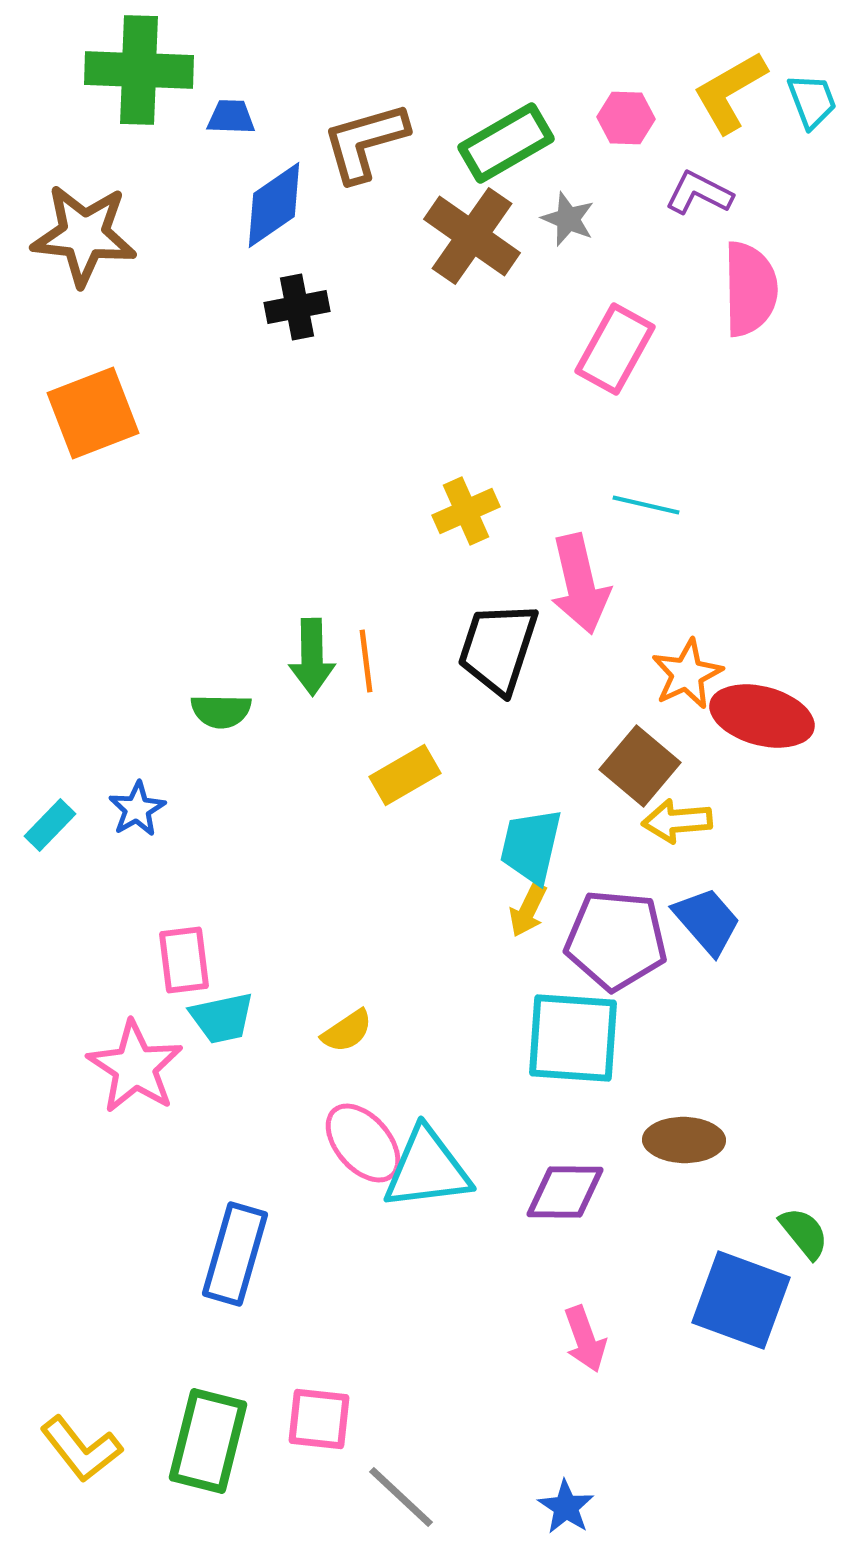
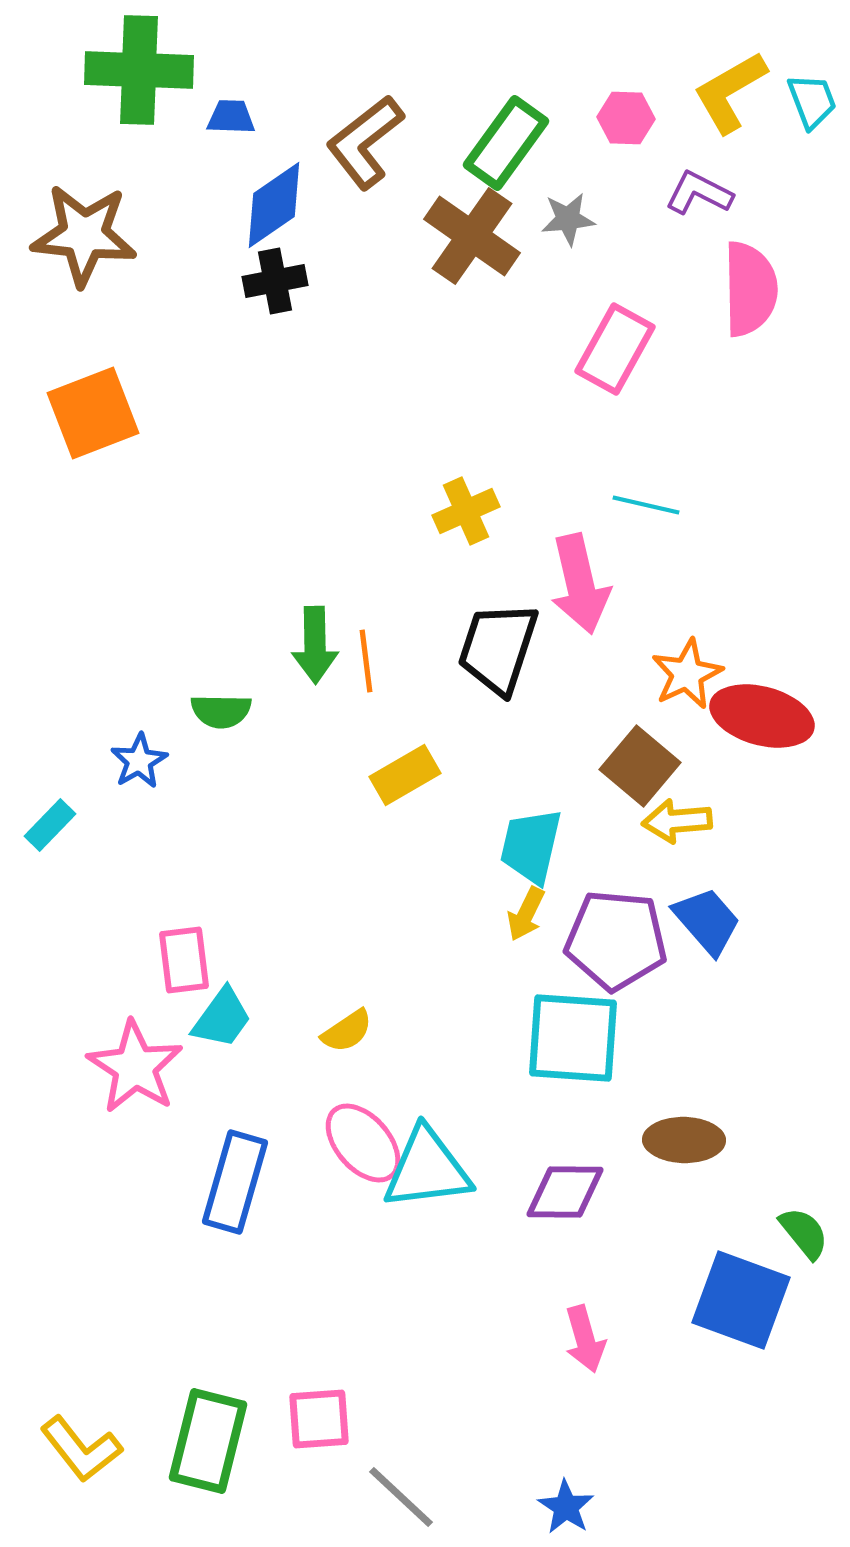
brown L-shape at (365, 142): rotated 22 degrees counterclockwise
green rectangle at (506, 143): rotated 24 degrees counterclockwise
gray star at (568, 219): rotated 28 degrees counterclockwise
black cross at (297, 307): moved 22 px left, 26 px up
green arrow at (312, 657): moved 3 px right, 12 px up
blue star at (137, 809): moved 2 px right, 48 px up
yellow arrow at (528, 910): moved 2 px left, 4 px down
cyan trapezoid at (222, 1018): rotated 42 degrees counterclockwise
blue rectangle at (235, 1254): moved 72 px up
pink arrow at (585, 1339): rotated 4 degrees clockwise
pink square at (319, 1419): rotated 10 degrees counterclockwise
